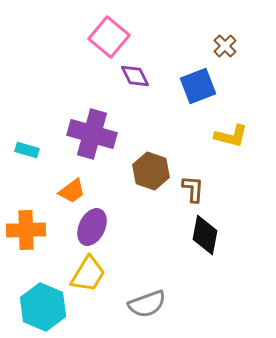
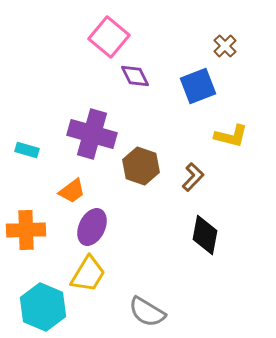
brown hexagon: moved 10 px left, 5 px up
brown L-shape: moved 12 px up; rotated 40 degrees clockwise
gray semicircle: moved 8 px down; rotated 51 degrees clockwise
